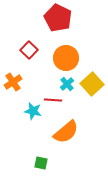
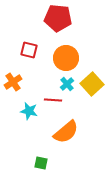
red pentagon: rotated 20 degrees counterclockwise
red square: rotated 30 degrees counterclockwise
cyan star: moved 4 px left
